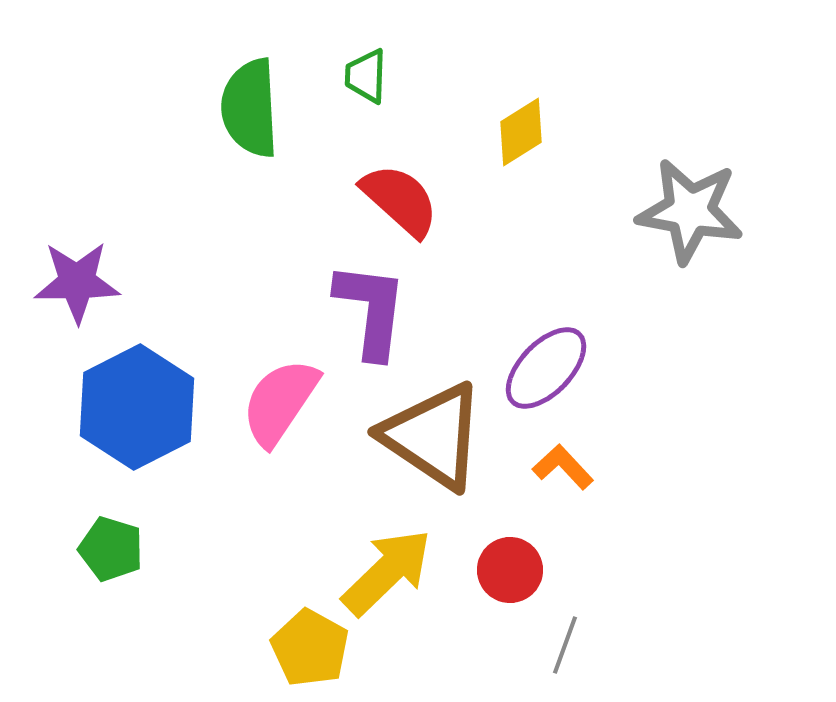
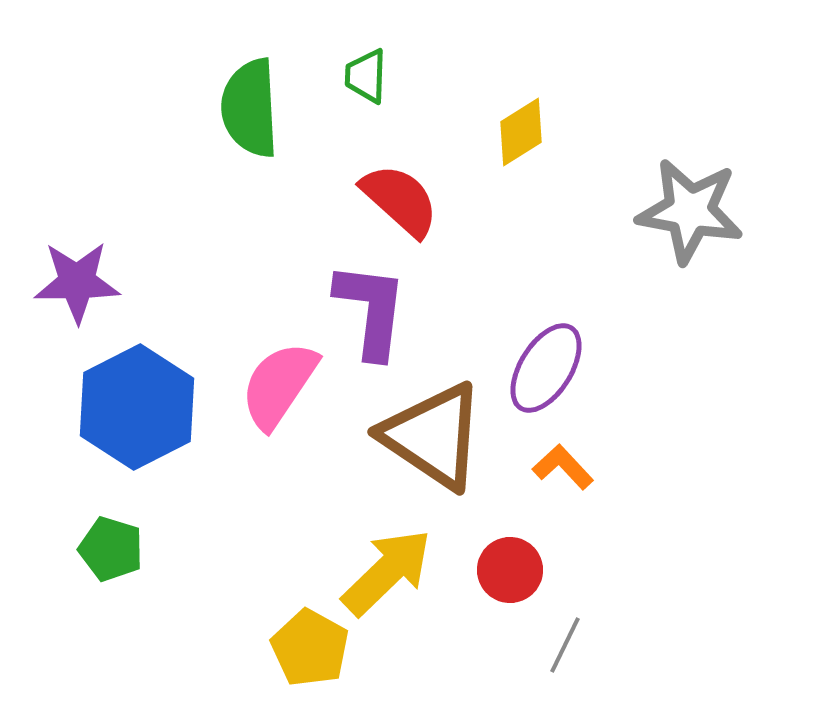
purple ellipse: rotated 12 degrees counterclockwise
pink semicircle: moved 1 px left, 17 px up
gray line: rotated 6 degrees clockwise
